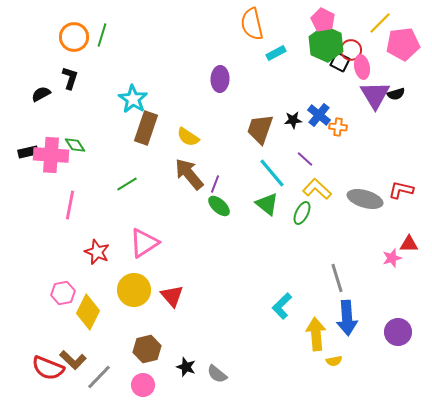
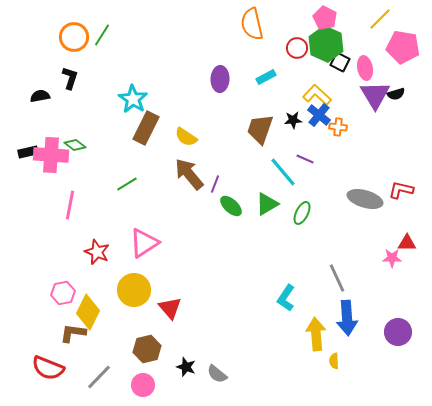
pink pentagon at (323, 20): moved 2 px right, 2 px up
yellow line at (380, 23): moved 4 px up
green line at (102, 35): rotated 15 degrees clockwise
pink pentagon at (403, 44): moved 3 px down; rotated 16 degrees clockwise
red circle at (351, 50): moved 54 px left, 2 px up
cyan rectangle at (276, 53): moved 10 px left, 24 px down
pink ellipse at (362, 67): moved 3 px right, 1 px down
black semicircle at (41, 94): moved 1 px left, 2 px down; rotated 18 degrees clockwise
brown rectangle at (146, 128): rotated 8 degrees clockwise
yellow semicircle at (188, 137): moved 2 px left
green diamond at (75, 145): rotated 20 degrees counterclockwise
purple line at (305, 159): rotated 18 degrees counterclockwise
cyan line at (272, 173): moved 11 px right, 1 px up
yellow L-shape at (317, 189): moved 94 px up
green triangle at (267, 204): rotated 50 degrees clockwise
green ellipse at (219, 206): moved 12 px right
red triangle at (409, 244): moved 2 px left, 1 px up
pink star at (392, 258): rotated 18 degrees clockwise
gray line at (337, 278): rotated 8 degrees counterclockwise
red triangle at (172, 296): moved 2 px left, 12 px down
cyan L-shape at (282, 306): moved 4 px right, 8 px up; rotated 12 degrees counterclockwise
brown L-shape at (73, 360): moved 27 px up; rotated 144 degrees clockwise
yellow semicircle at (334, 361): rotated 98 degrees clockwise
